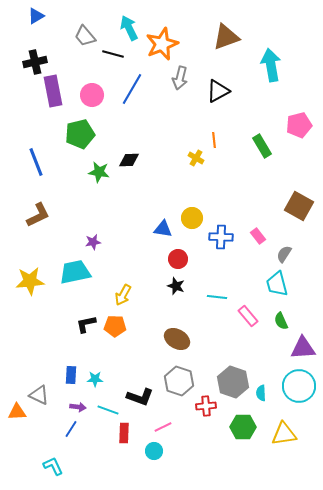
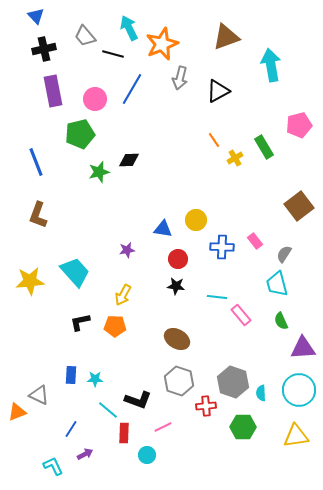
blue triangle at (36, 16): rotated 42 degrees counterclockwise
black cross at (35, 62): moved 9 px right, 13 px up
pink circle at (92, 95): moved 3 px right, 4 px down
orange line at (214, 140): rotated 28 degrees counterclockwise
green rectangle at (262, 146): moved 2 px right, 1 px down
yellow cross at (196, 158): moved 39 px right; rotated 28 degrees clockwise
green star at (99, 172): rotated 25 degrees counterclockwise
brown square at (299, 206): rotated 24 degrees clockwise
brown L-shape at (38, 215): rotated 136 degrees clockwise
yellow circle at (192, 218): moved 4 px right, 2 px down
pink rectangle at (258, 236): moved 3 px left, 5 px down
blue cross at (221, 237): moved 1 px right, 10 px down
purple star at (93, 242): moved 34 px right, 8 px down
cyan trapezoid at (75, 272): rotated 60 degrees clockwise
black star at (176, 286): rotated 12 degrees counterclockwise
pink rectangle at (248, 316): moved 7 px left, 1 px up
black L-shape at (86, 324): moved 6 px left, 2 px up
cyan circle at (299, 386): moved 4 px down
black L-shape at (140, 397): moved 2 px left, 3 px down
purple arrow at (78, 407): moved 7 px right, 47 px down; rotated 35 degrees counterclockwise
cyan line at (108, 410): rotated 20 degrees clockwise
orange triangle at (17, 412): rotated 18 degrees counterclockwise
yellow triangle at (284, 434): moved 12 px right, 2 px down
cyan circle at (154, 451): moved 7 px left, 4 px down
